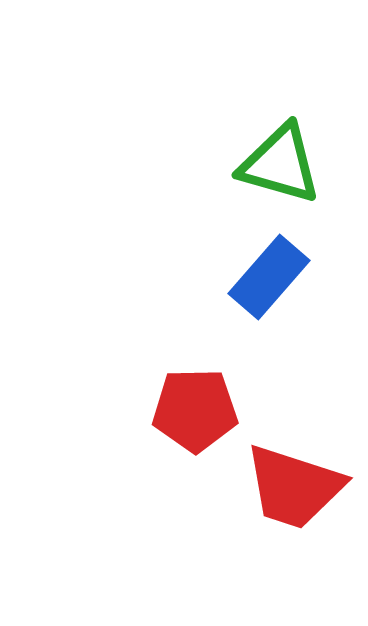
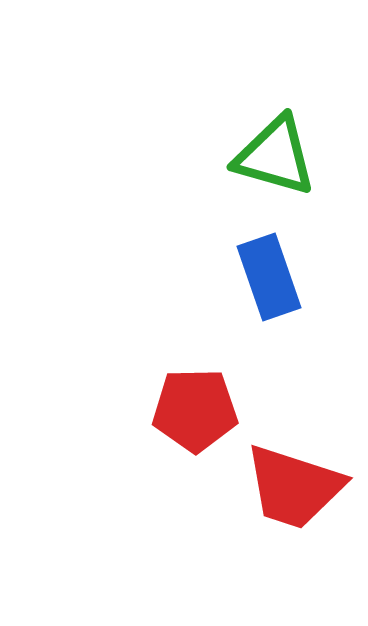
green triangle: moved 5 px left, 8 px up
blue rectangle: rotated 60 degrees counterclockwise
